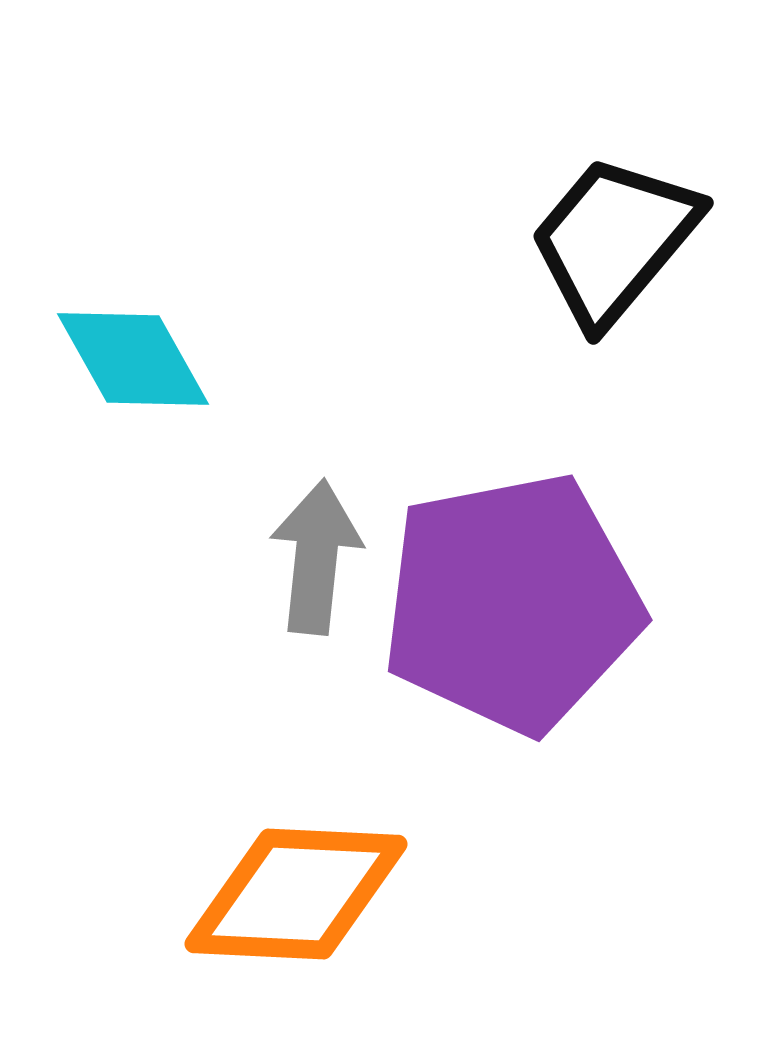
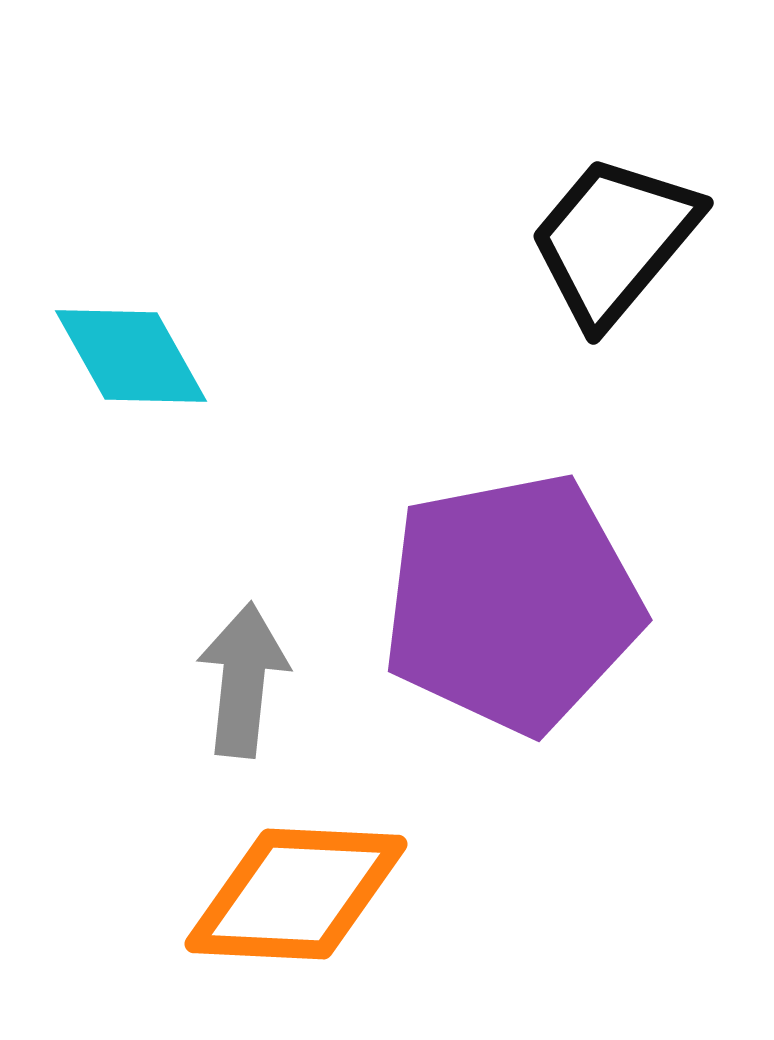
cyan diamond: moved 2 px left, 3 px up
gray arrow: moved 73 px left, 123 px down
